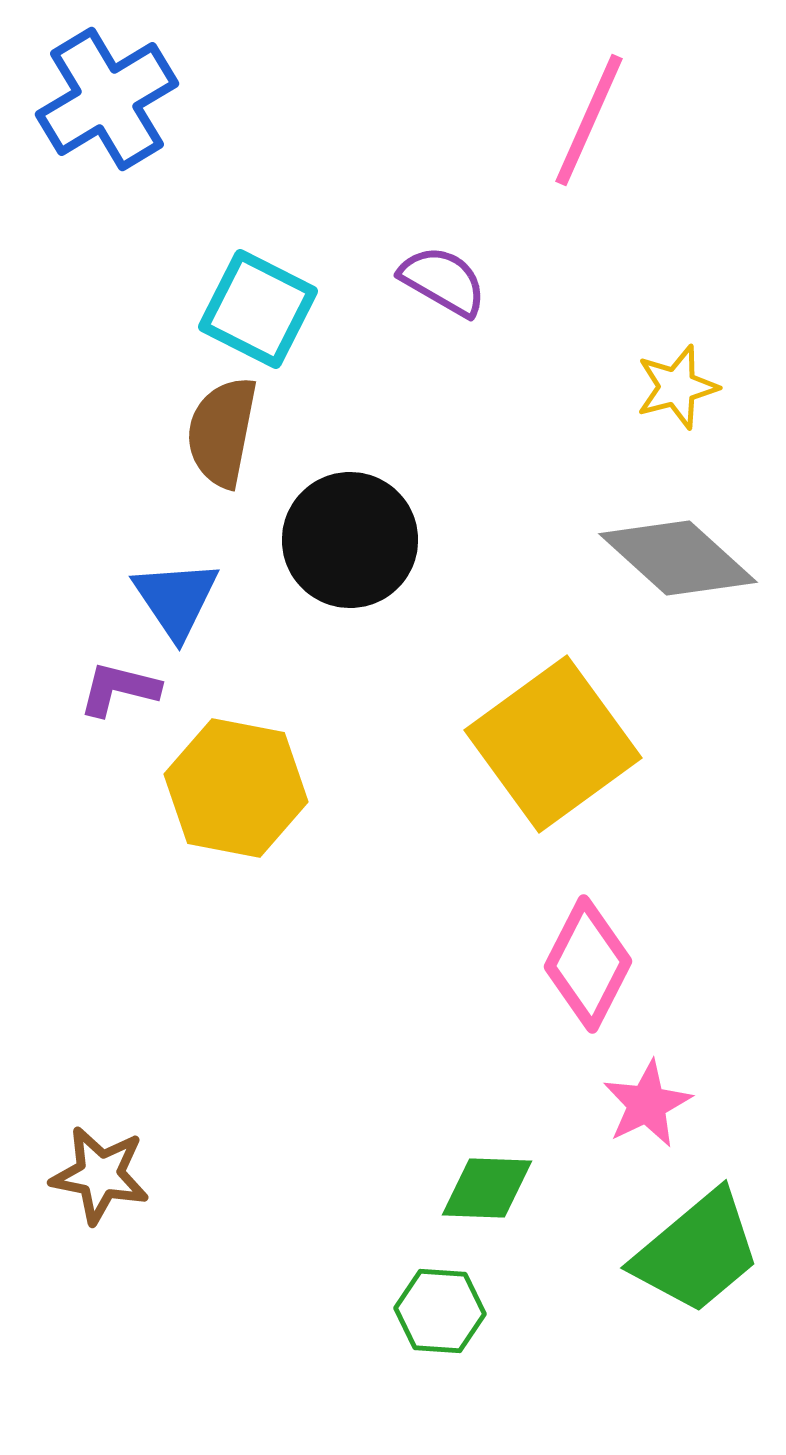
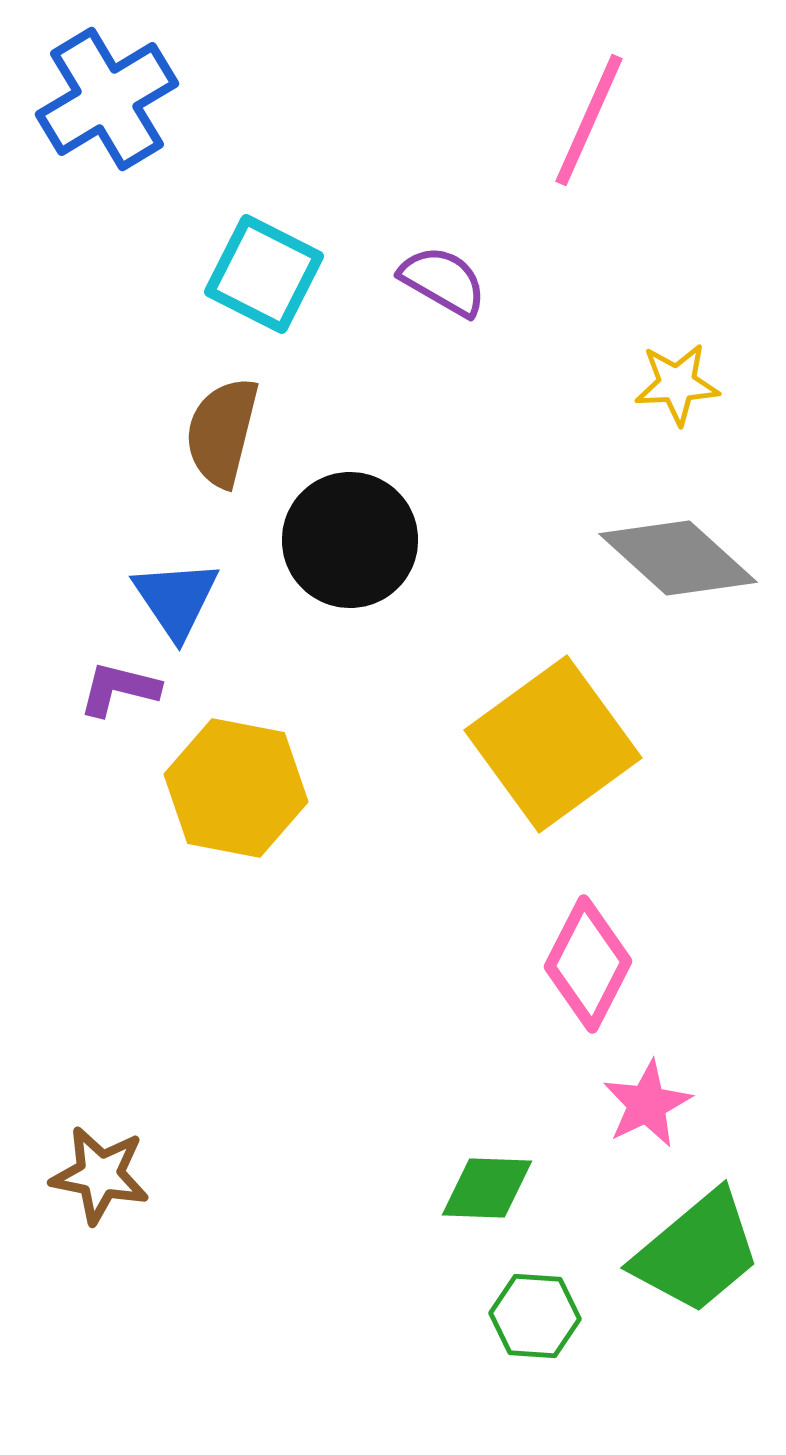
cyan square: moved 6 px right, 35 px up
yellow star: moved 3 px up; rotated 12 degrees clockwise
brown semicircle: rotated 3 degrees clockwise
green hexagon: moved 95 px right, 5 px down
